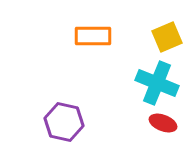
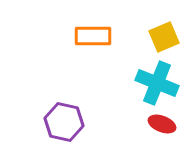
yellow square: moved 3 px left
red ellipse: moved 1 px left, 1 px down
